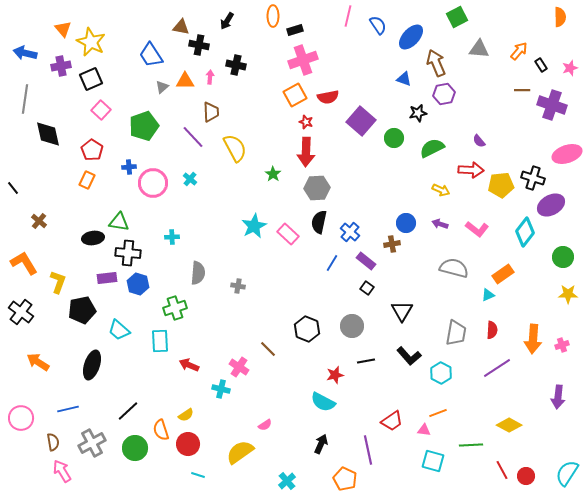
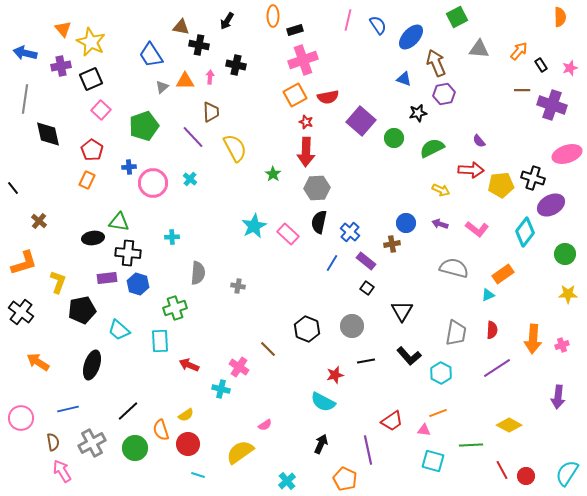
pink line at (348, 16): moved 4 px down
green circle at (563, 257): moved 2 px right, 3 px up
orange L-shape at (24, 263): rotated 104 degrees clockwise
